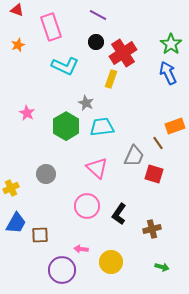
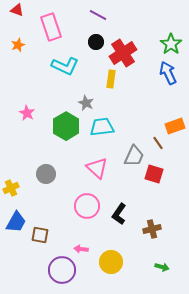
yellow rectangle: rotated 12 degrees counterclockwise
blue trapezoid: moved 1 px up
brown square: rotated 12 degrees clockwise
